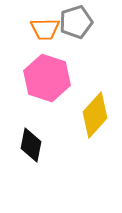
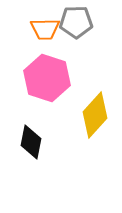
gray pentagon: rotated 16 degrees clockwise
black diamond: moved 3 px up
